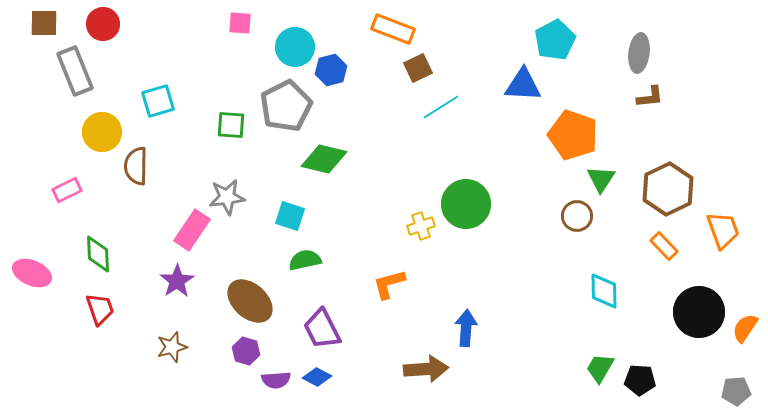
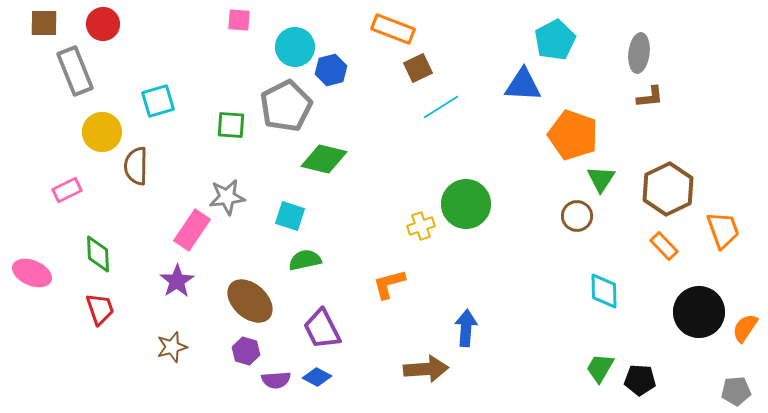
pink square at (240, 23): moved 1 px left, 3 px up
